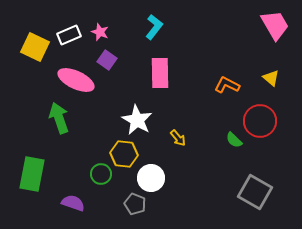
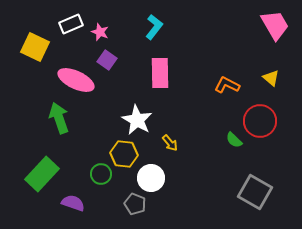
white rectangle: moved 2 px right, 11 px up
yellow arrow: moved 8 px left, 5 px down
green rectangle: moved 10 px right; rotated 32 degrees clockwise
